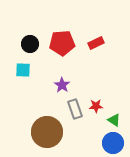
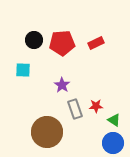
black circle: moved 4 px right, 4 px up
